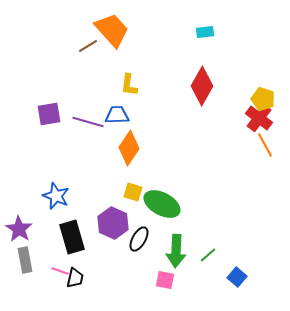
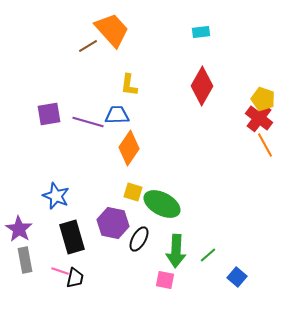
cyan rectangle: moved 4 px left
purple hexagon: rotated 12 degrees counterclockwise
